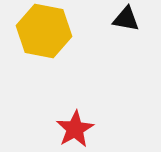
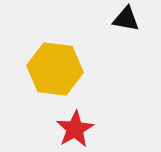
yellow hexagon: moved 11 px right, 38 px down; rotated 4 degrees counterclockwise
